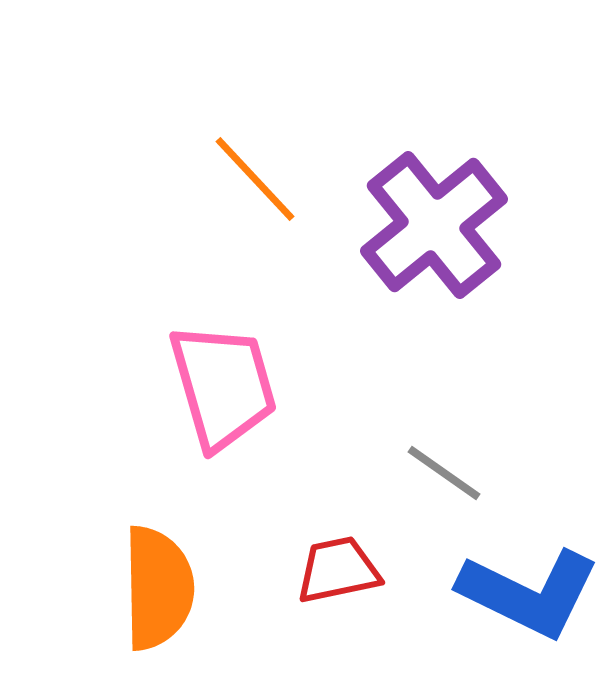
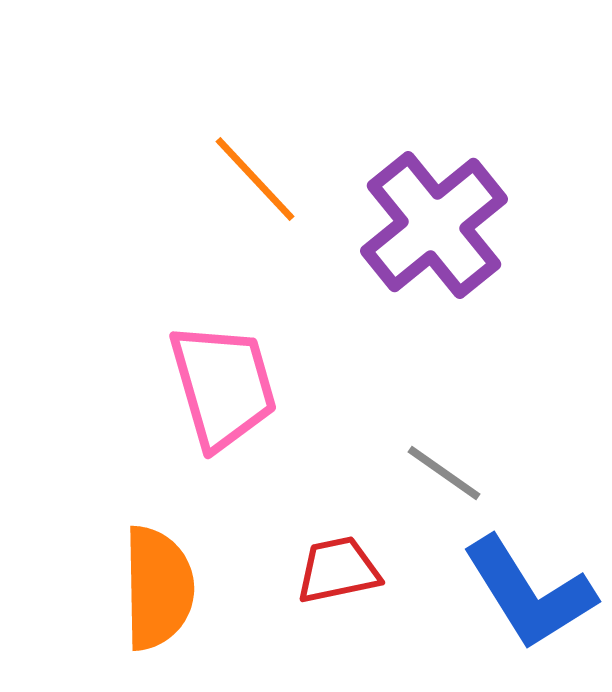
blue L-shape: rotated 32 degrees clockwise
